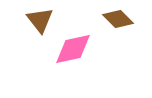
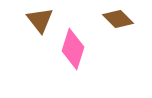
pink diamond: rotated 60 degrees counterclockwise
